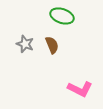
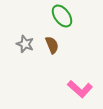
green ellipse: rotated 35 degrees clockwise
pink L-shape: rotated 15 degrees clockwise
